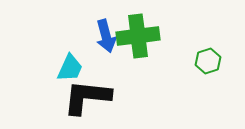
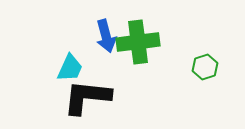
green cross: moved 6 px down
green hexagon: moved 3 px left, 6 px down
